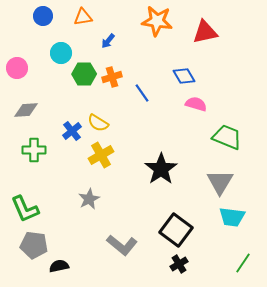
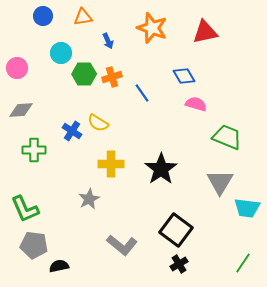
orange star: moved 5 px left, 7 px down; rotated 12 degrees clockwise
blue arrow: rotated 63 degrees counterclockwise
gray diamond: moved 5 px left
blue cross: rotated 18 degrees counterclockwise
yellow cross: moved 10 px right, 9 px down; rotated 30 degrees clockwise
cyan trapezoid: moved 15 px right, 9 px up
